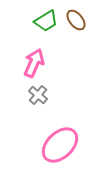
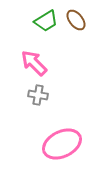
pink arrow: rotated 68 degrees counterclockwise
gray cross: rotated 30 degrees counterclockwise
pink ellipse: moved 2 px right, 1 px up; rotated 18 degrees clockwise
